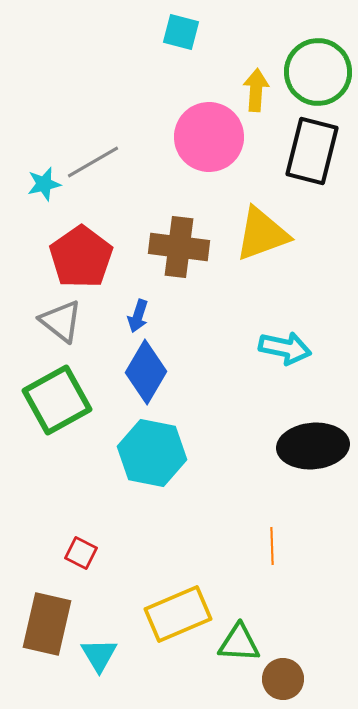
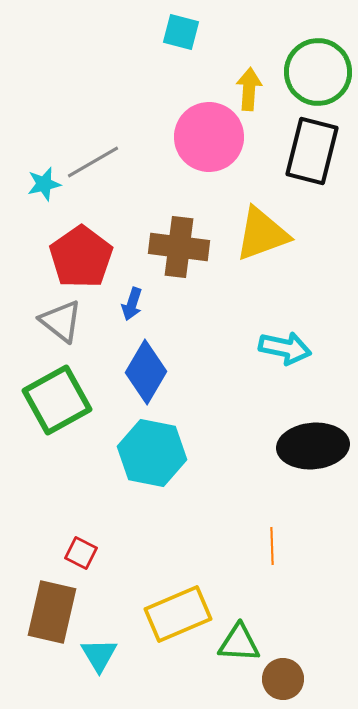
yellow arrow: moved 7 px left, 1 px up
blue arrow: moved 6 px left, 12 px up
brown rectangle: moved 5 px right, 12 px up
